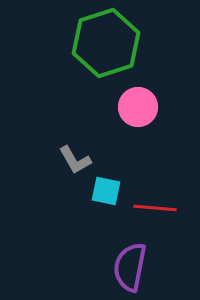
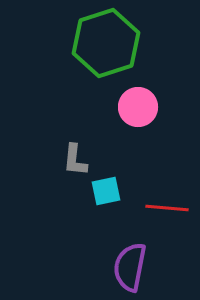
gray L-shape: rotated 36 degrees clockwise
cyan square: rotated 24 degrees counterclockwise
red line: moved 12 px right
